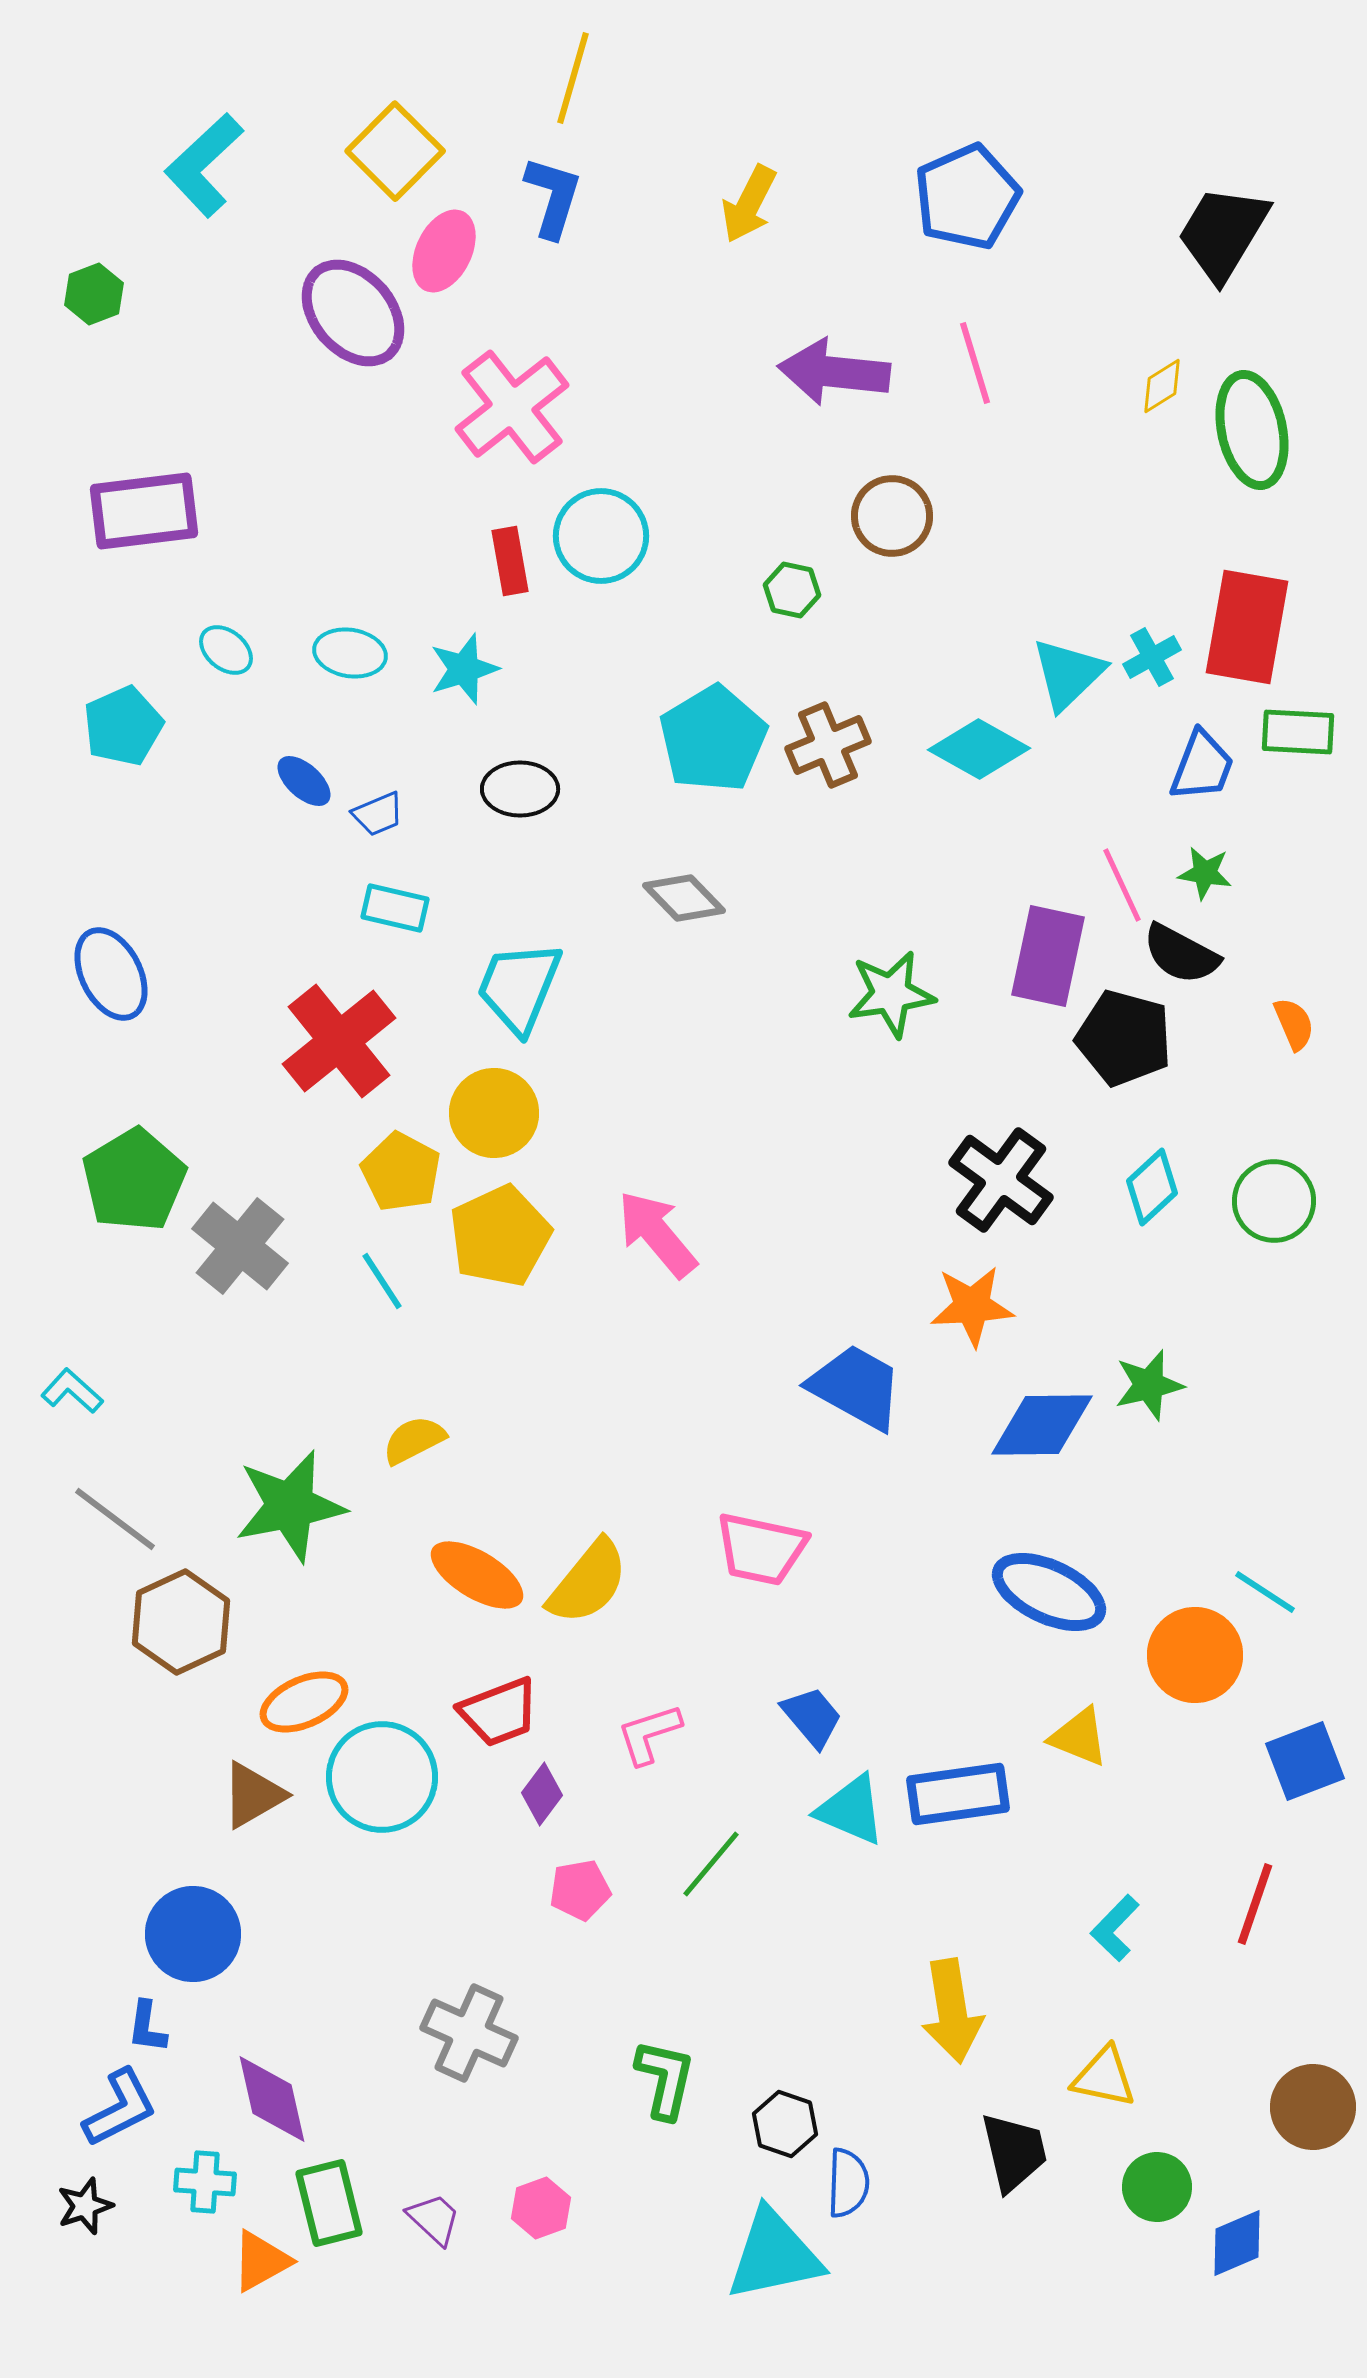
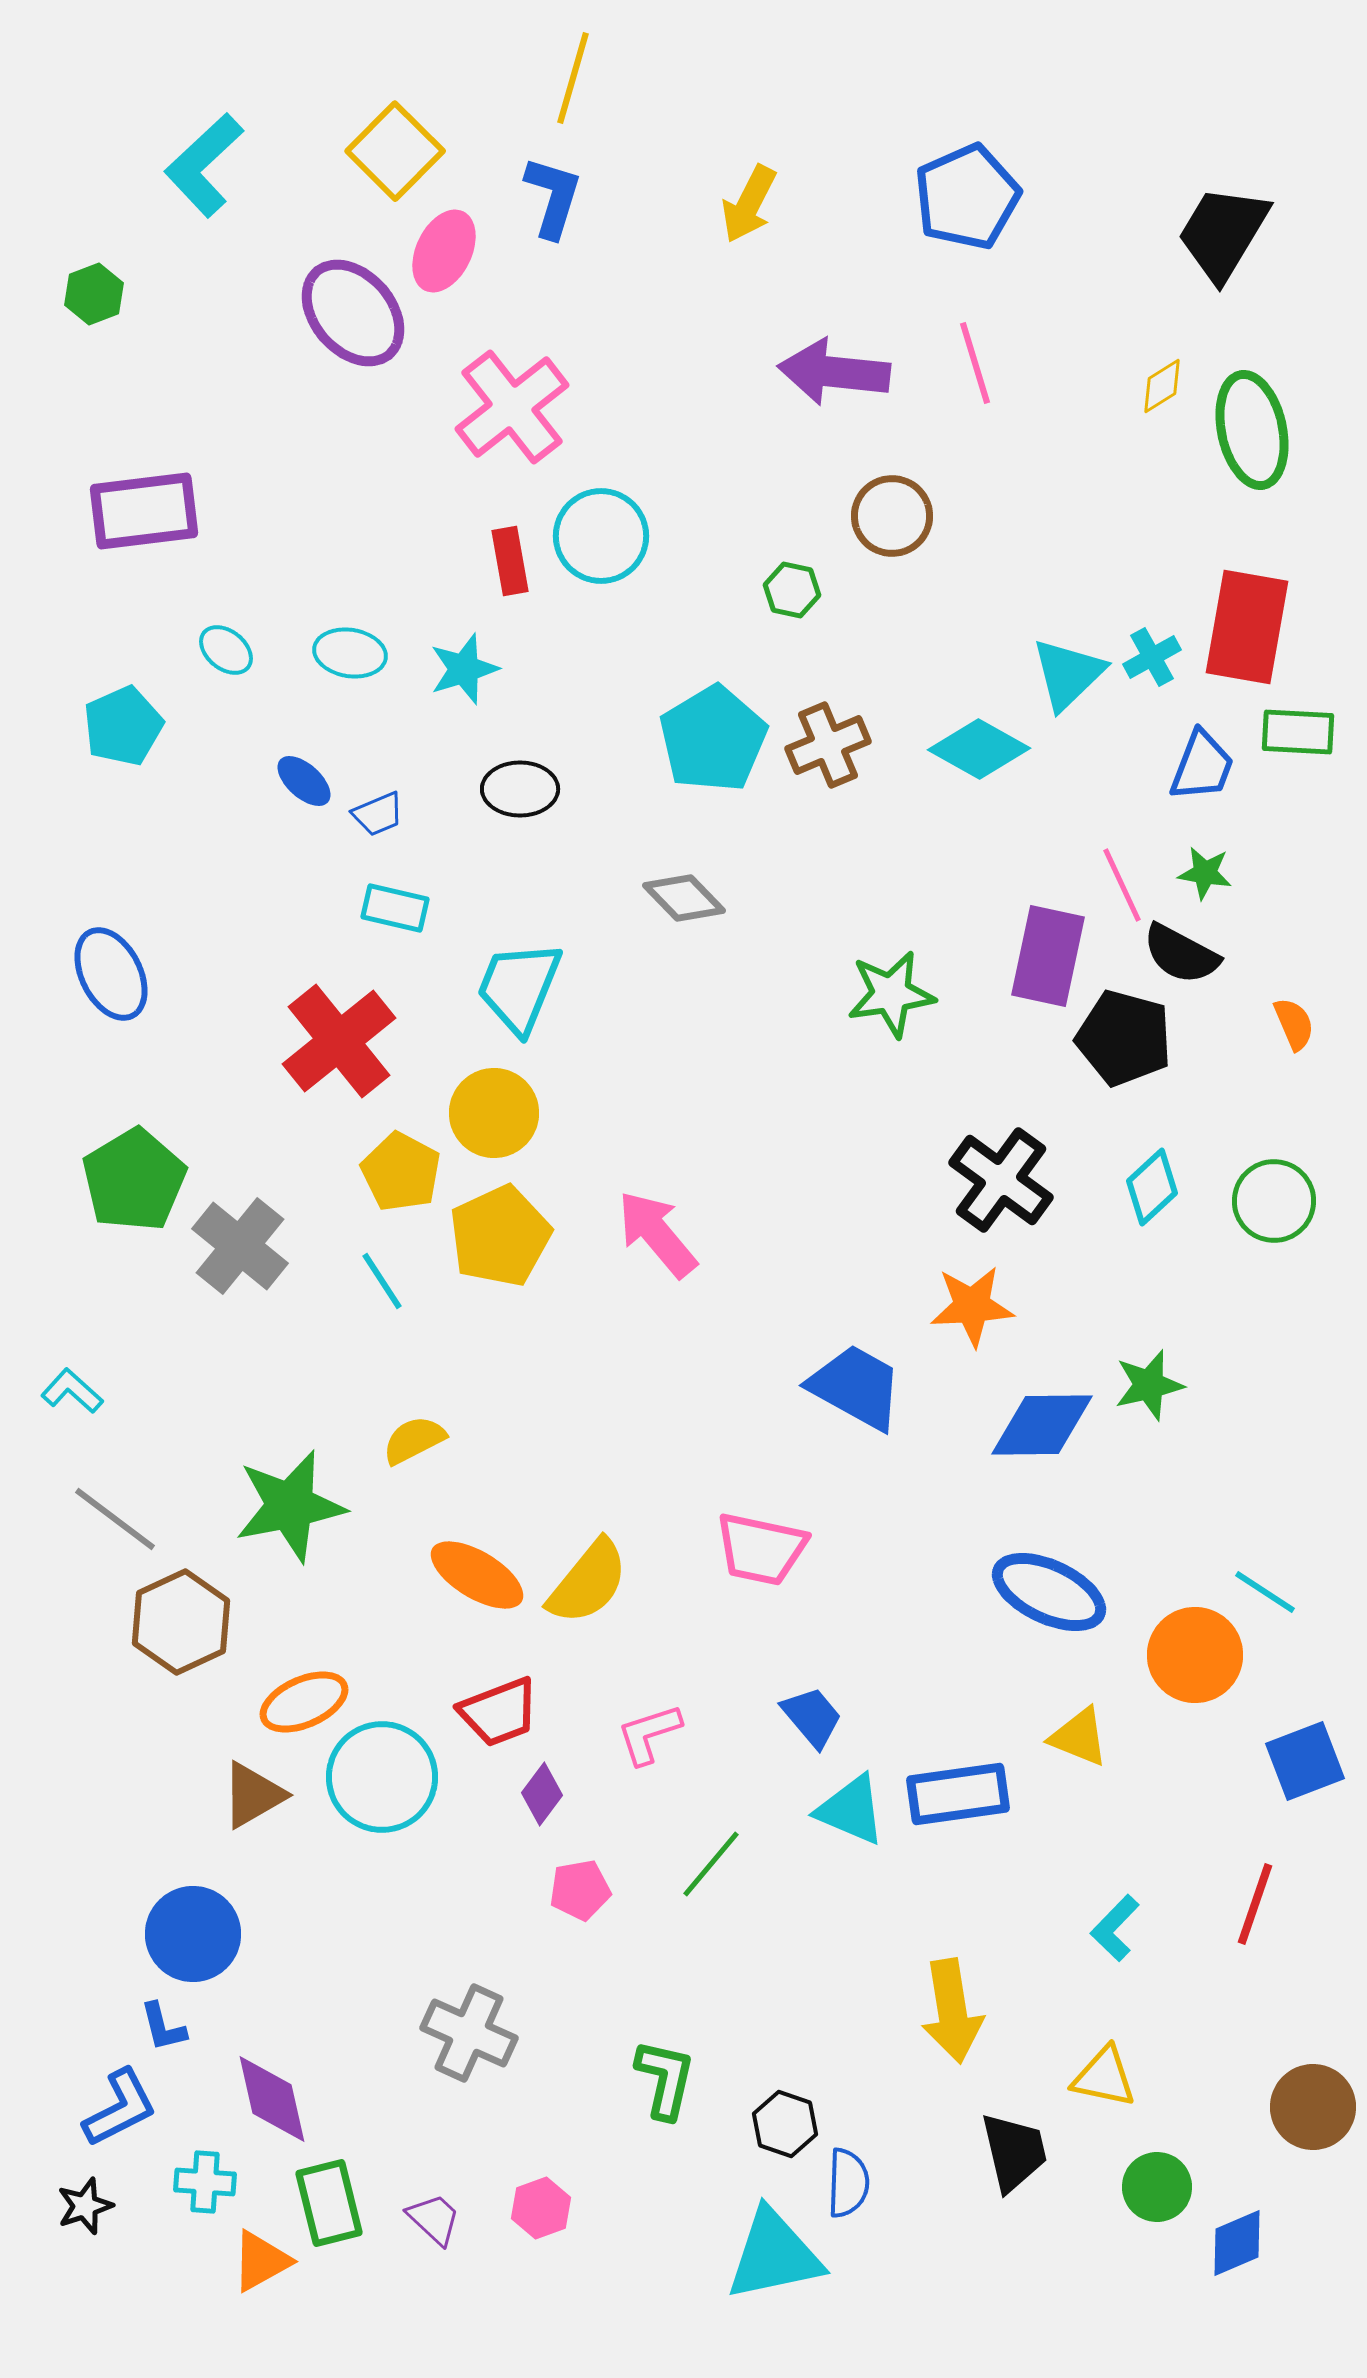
blue L-shape at (147, 2027): moved 16 px right; rotated 22 degrees counterclockwise
